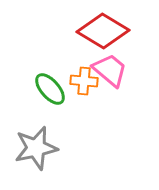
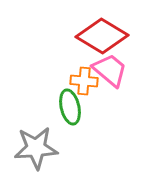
red diamond: moved 1 px left, 5 px down
green ellipse: moved 20 px right, 18 px down; rotated 28 degrees clockwise
gray star: rotated 9 degrees clockwise
